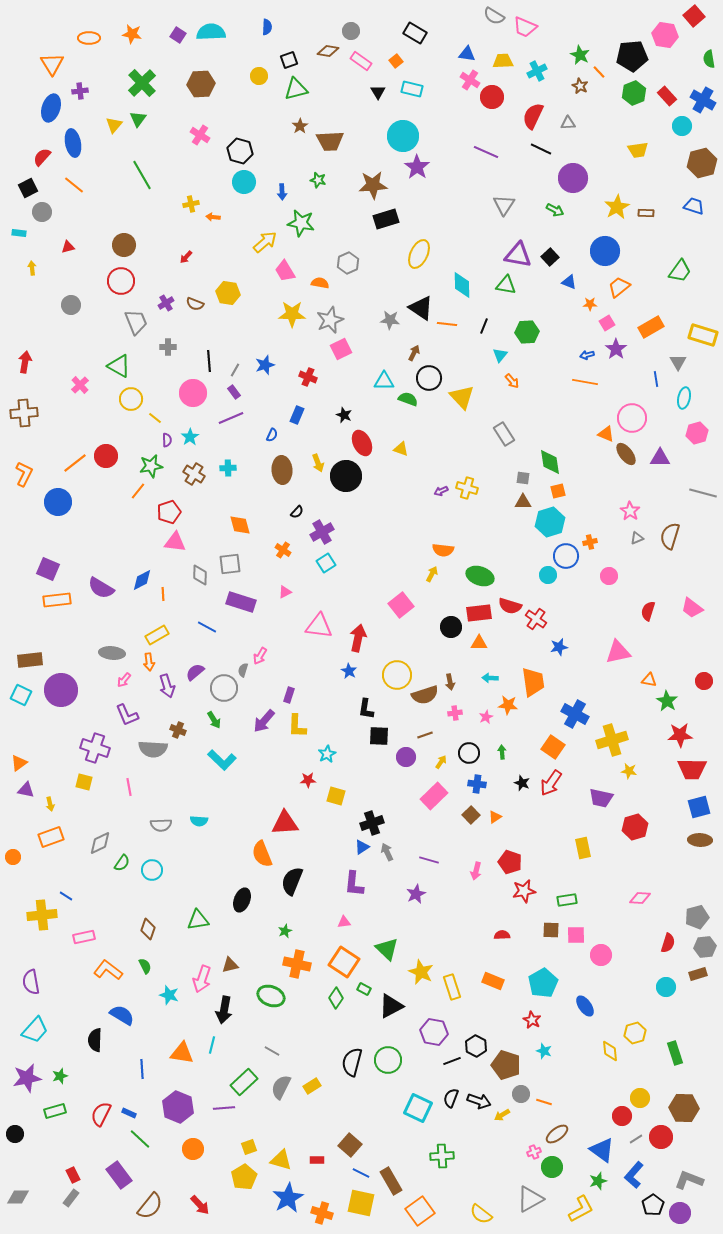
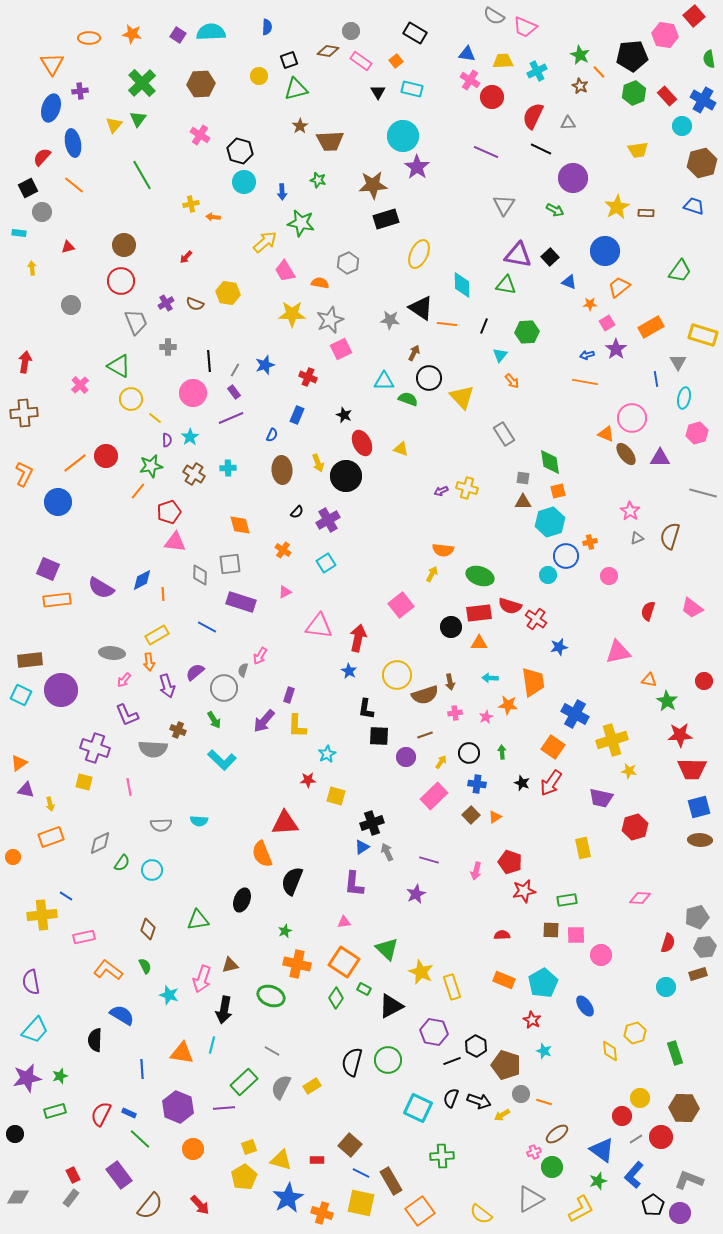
purple cross at (322, 532): moved 6 px right, 12 px up
orange rectangle at (493, 981): moved 11 px right, 1 px up
